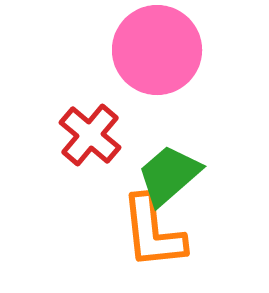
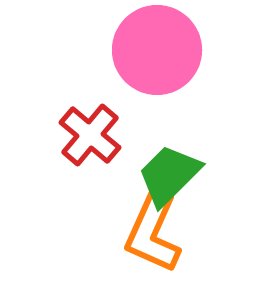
green trapezoid: rotated 4 degrees counterclockwise
orange L-shape: rotated 30 degrees clockwise
